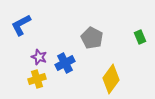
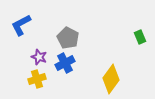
gray pentagon: moved 24 px left
